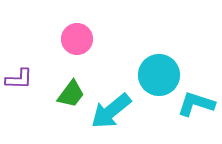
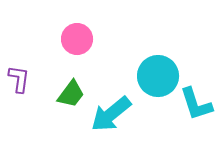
cyan circle: moved 1 px left, 1 px down
purple L-shape: rotated 84 degrees counterclockwise
cyan L-shape: rotated 126 degrees counterclockwise
cyan arrow: moved 3 px down
